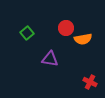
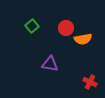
green square: moved 5 px right, 7 px up
purple triangle: moved 5 px down
